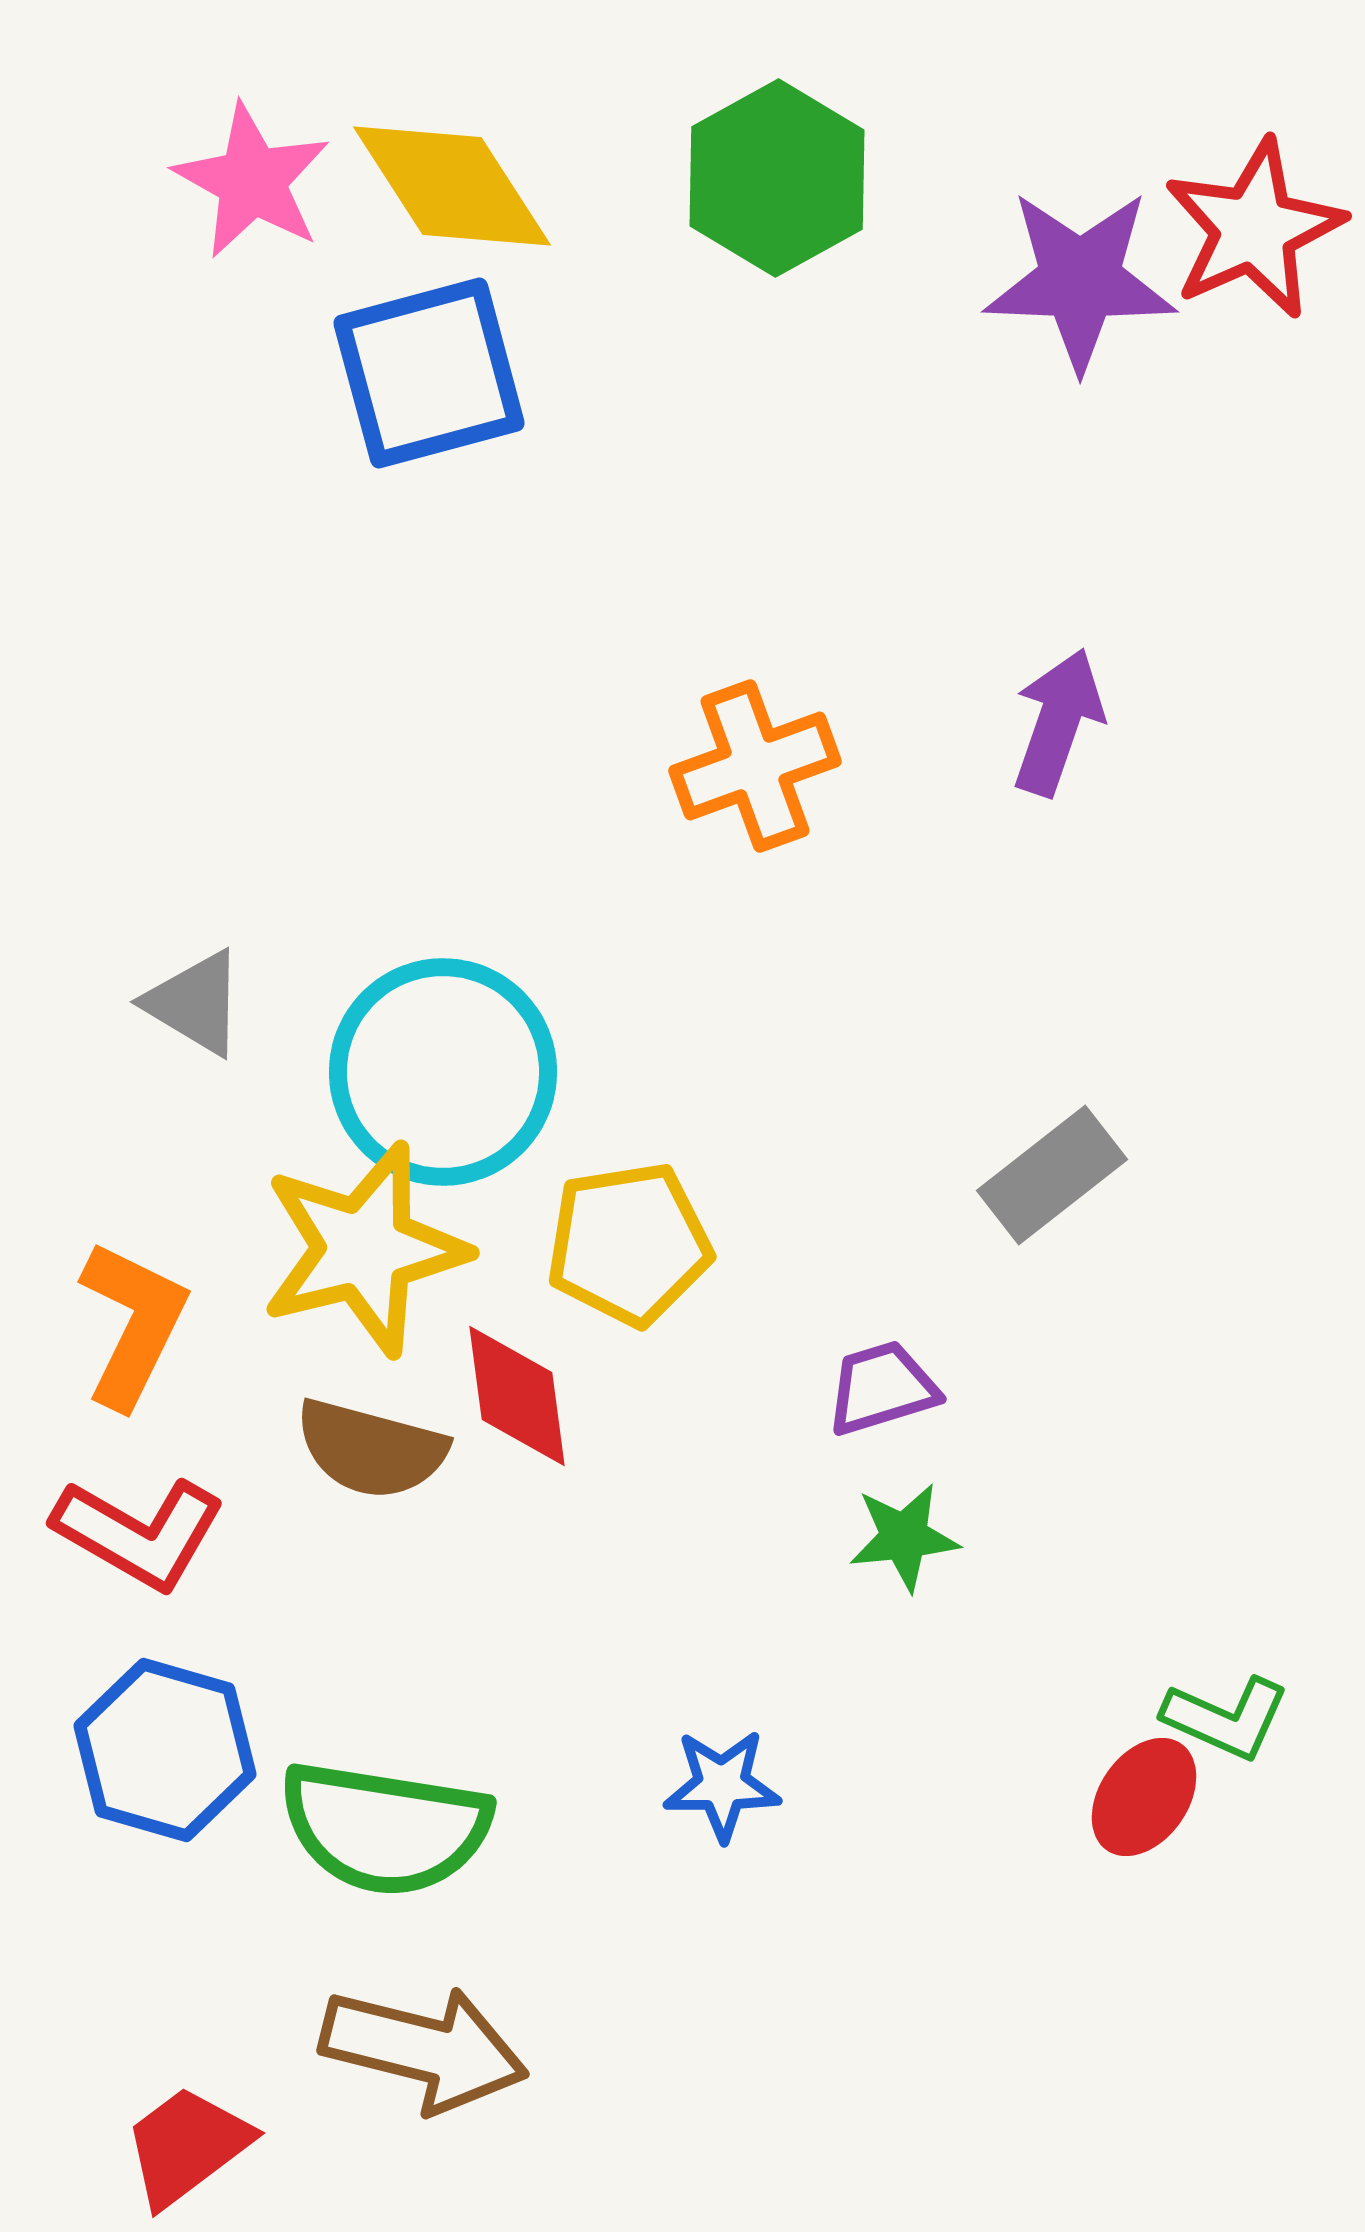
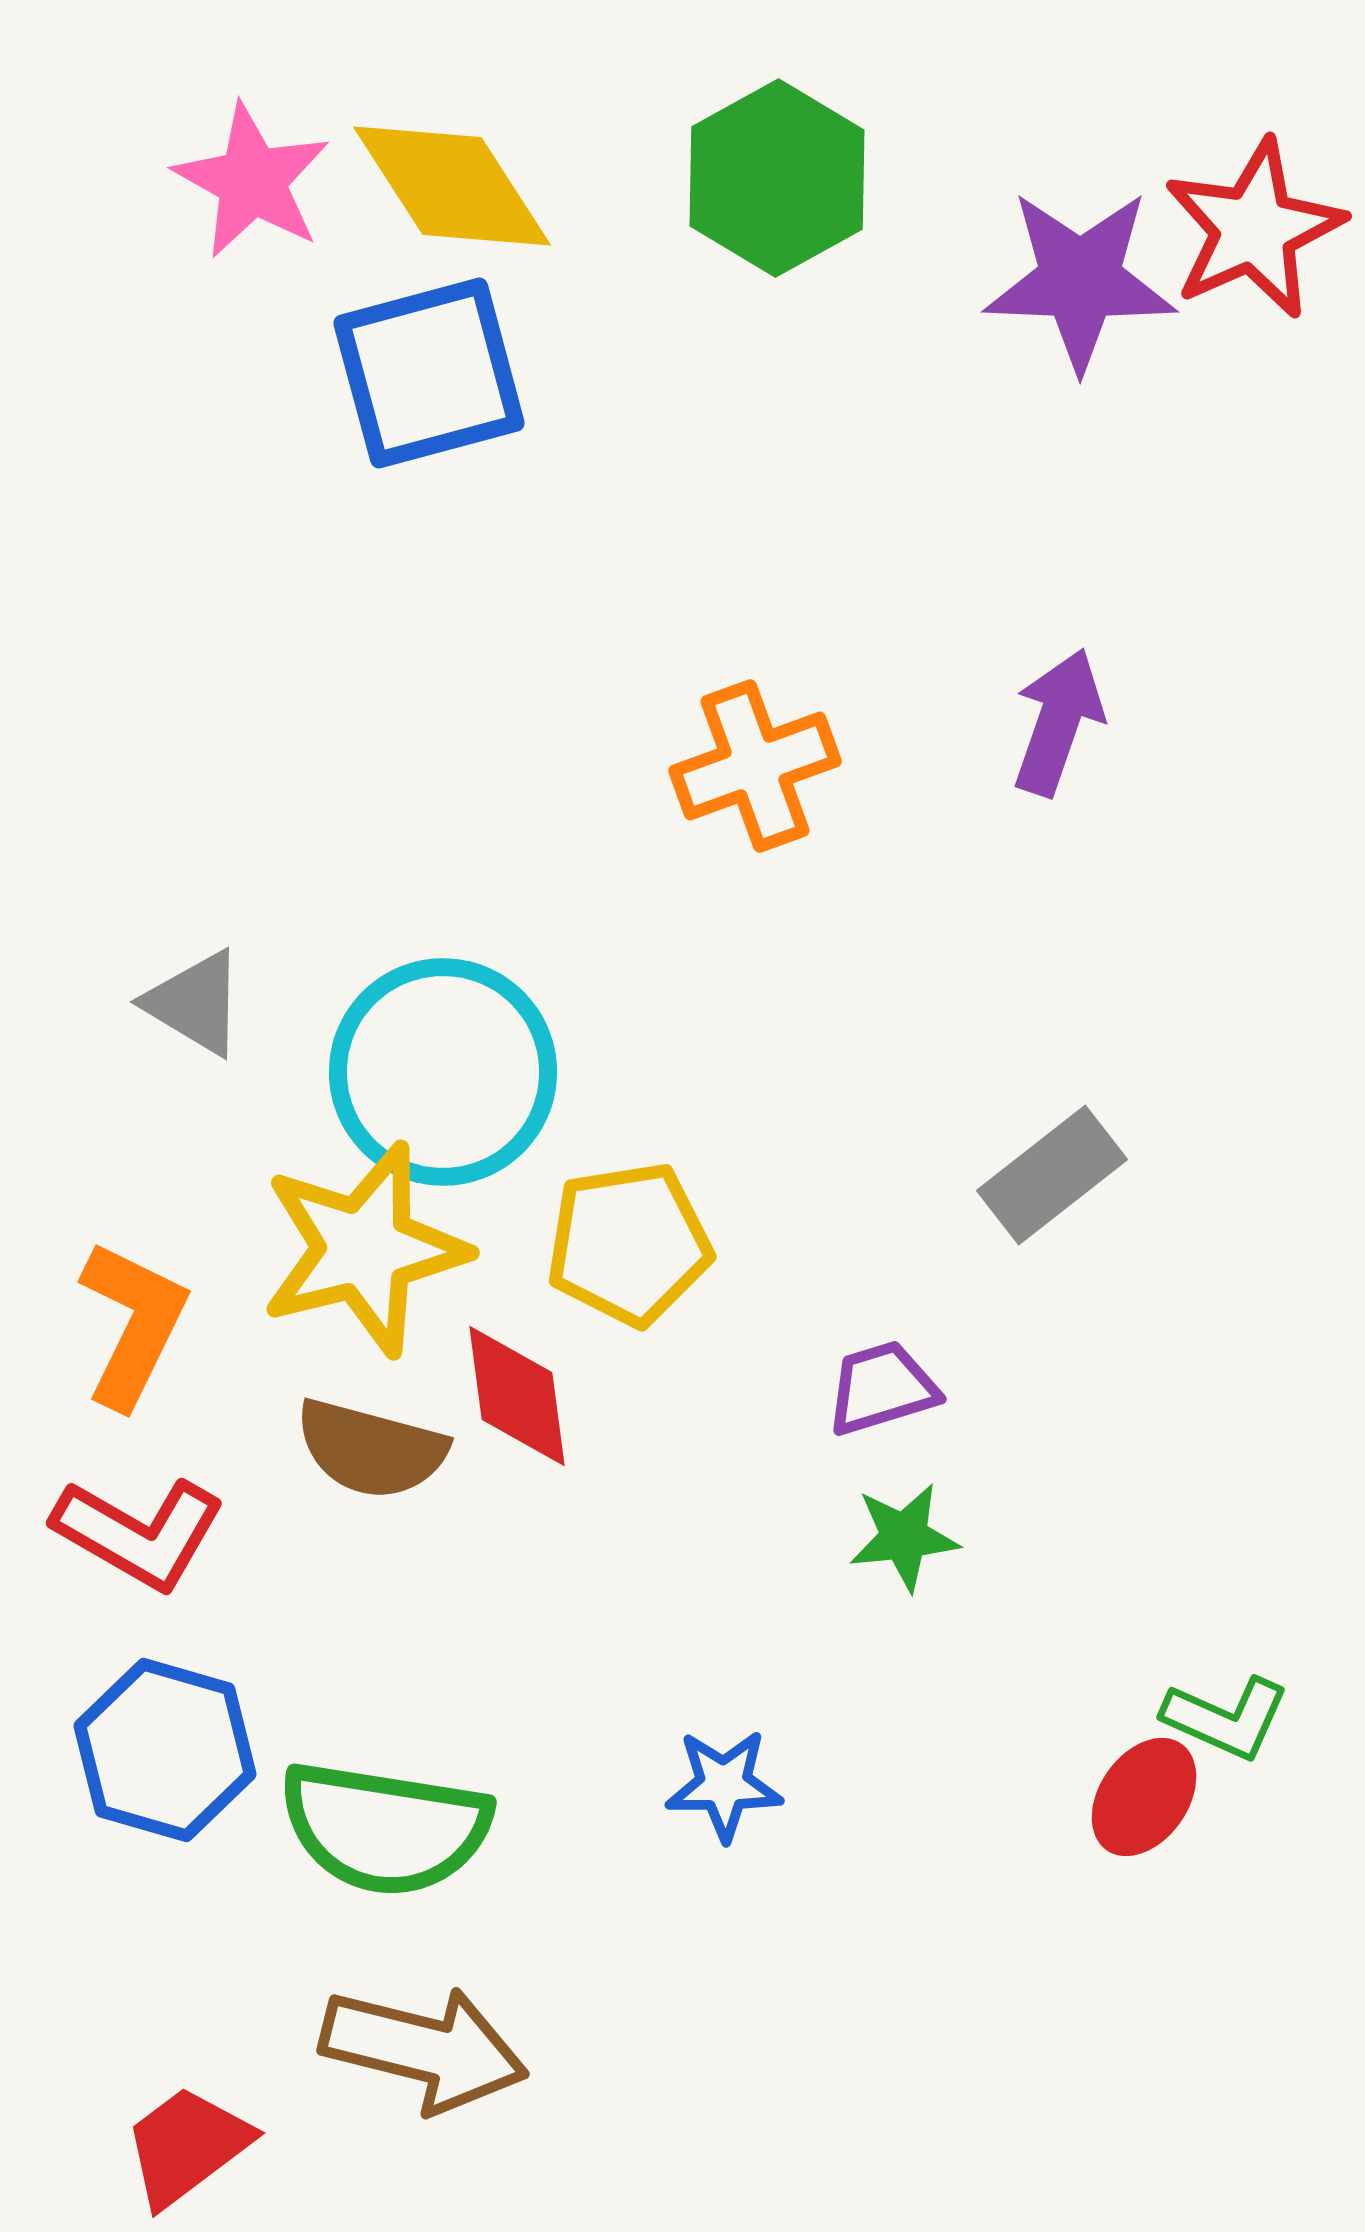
blue star: moved 2 px right
